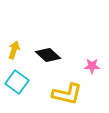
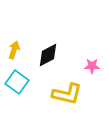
black diamond: rotated 70 degrees counterclockwise
